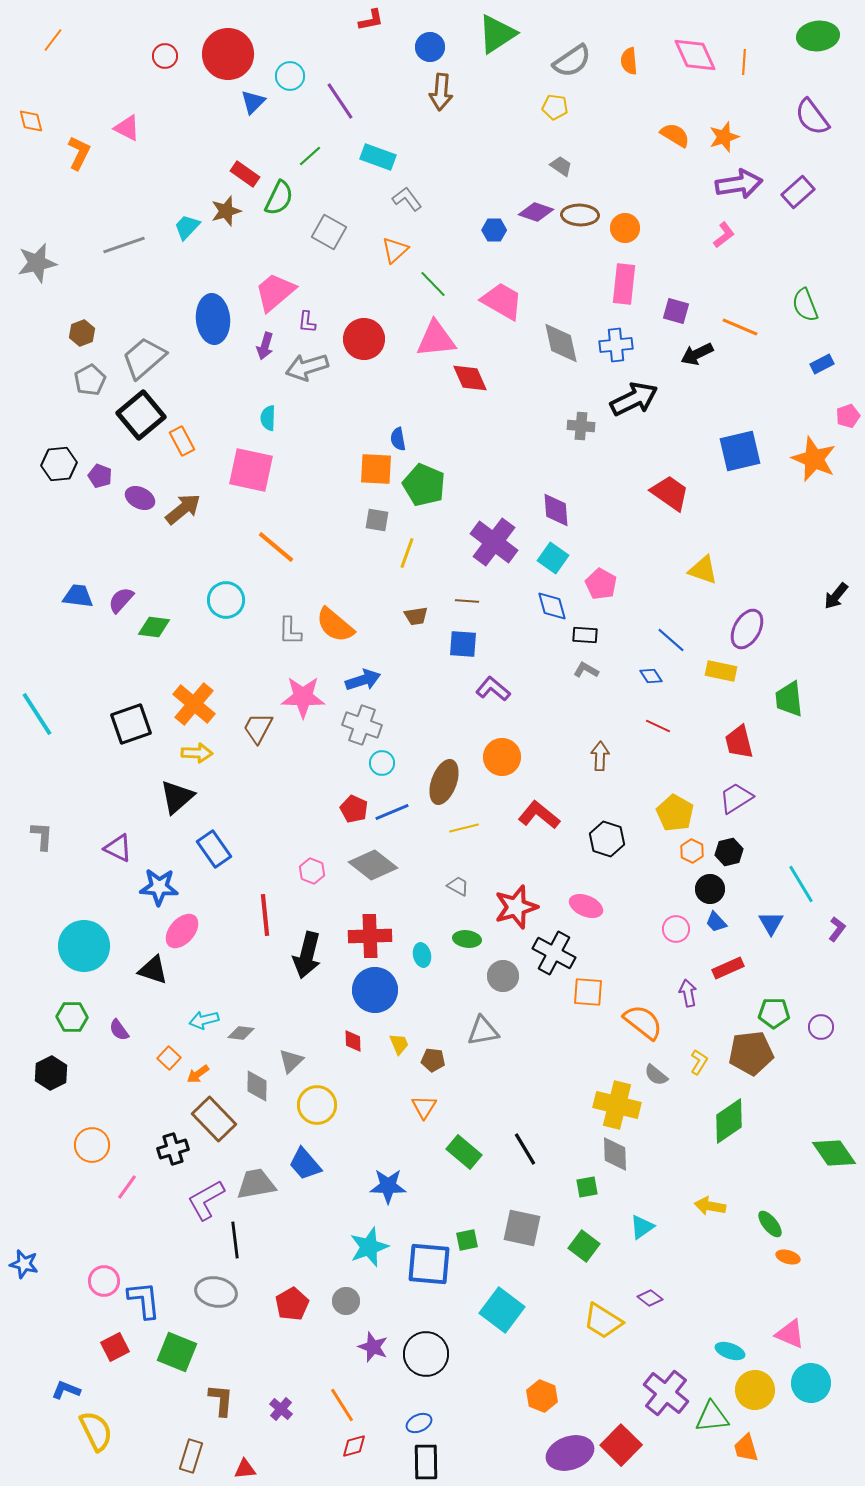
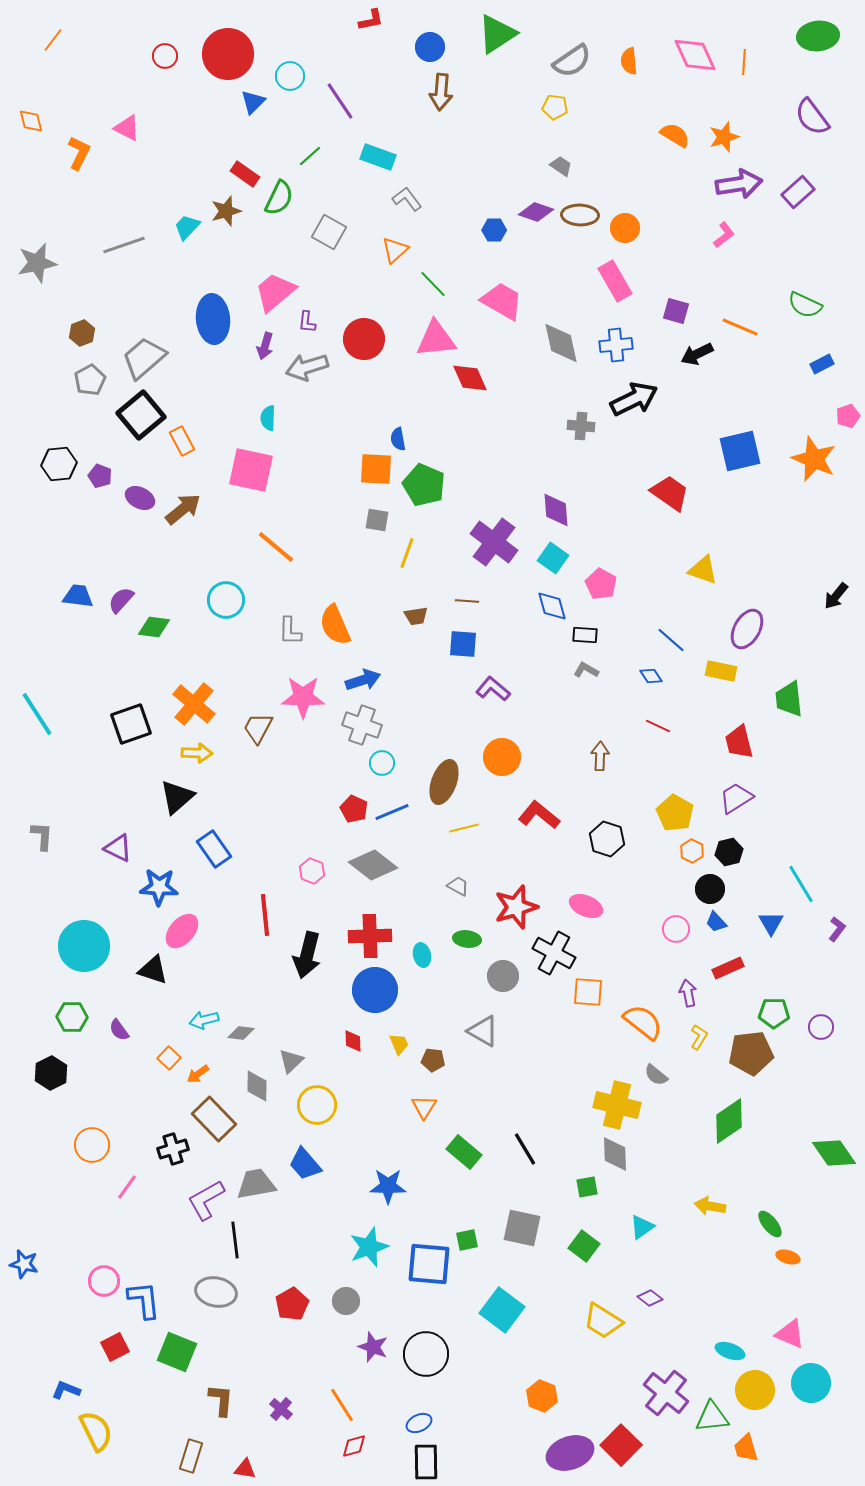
pink rectangle at (624, 284): moved 9 px left, 3 px up; rotated 36 degrees counterclockwise
green semicircle at (805, 305): rotated 44 degrees counterclockwise
orange semicircle at (335, 625): rotated 27 degrees clockwise
gray triangle at (483, 1031): rotated 40 degrees clockwise
yellow L-shape at (699, 1062): moved 25 px up
red triangle at (245, 1469): rotated 15 degrees clockwise
